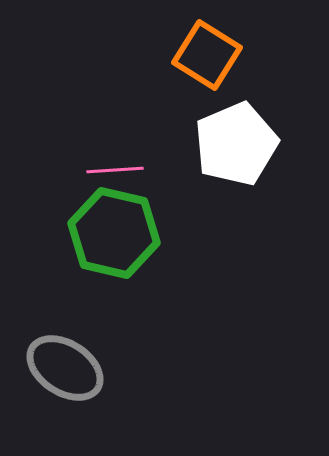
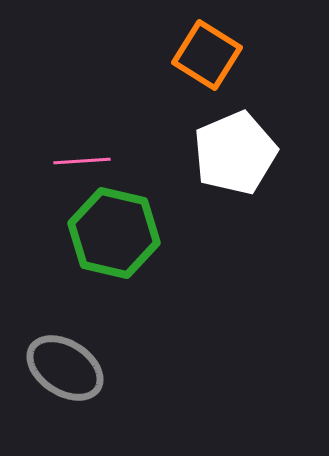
white pentagon: moved 1 px left, 9 px down
pink line: moved 33 px left, 9 px up
